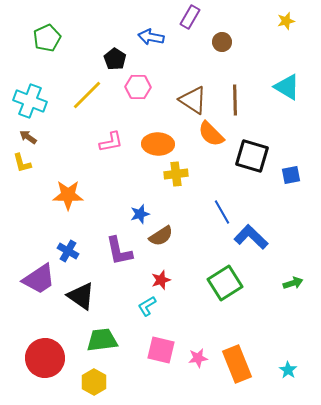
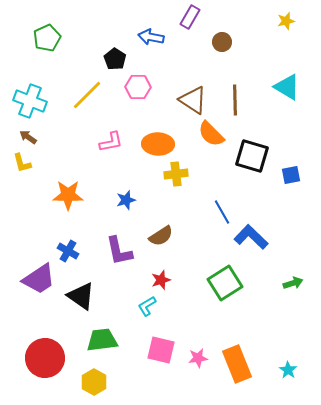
blue star: moved 14 px left, 14 px up
